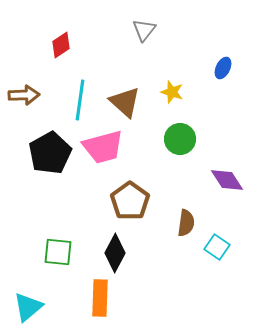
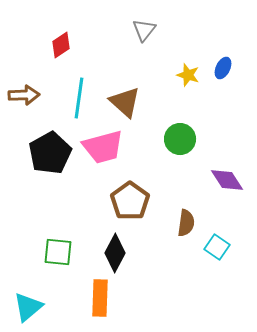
yellow star: moved 16 px right, 17 px up
cyan line: moved 1 px left, 2 px up
